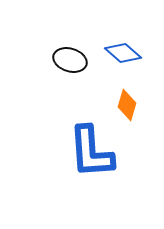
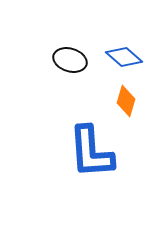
blue diamond: moved 1 px right, 4 px down
orange diamond: moved 1 px left, 4 px up
